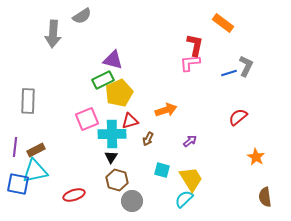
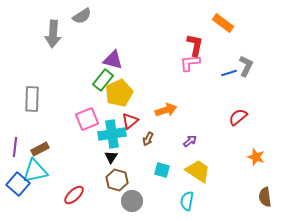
green rectangle: rotated 25 degrees counterclockwise
gray rectangle: moved 4 px right, 2 px up
red triangle: rotated 24 degrees counterclockwise
cyan cross: rotated 8 degrees counterclockwise
brown rectangle: moved 4 px right, 1 px up
orange star: rotated 12 degrees counterclockwise
yellow trapezoid: moved 7 px right, 8 px up; rotated 24 degrees counterclockwise
blue square: rotated 30 degrees clockwise
red ellipse: rotated 25 degrees counterclockwise
cyan semicircle: moved 3 px right, 2 px down; rotated 36 degrees counterclockwise
